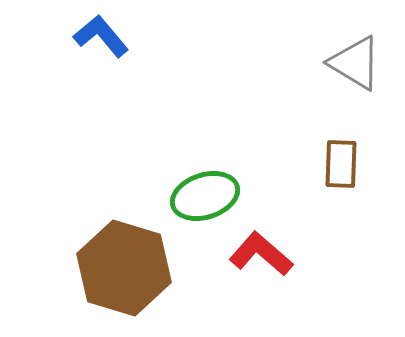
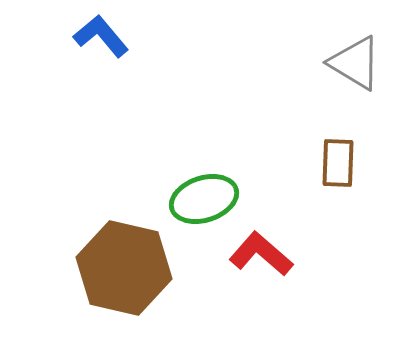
brown rectangle: moved 3 px left, 1 px up
green ellipse: moved 1 px left, 3 px down
brown hexagon: rotated 4 degrees counterclockwise
